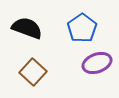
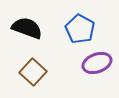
blue pentagon: moved 2 px left, 1 px down; rotated 8 degrees counterclockwise
